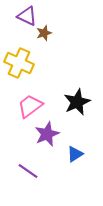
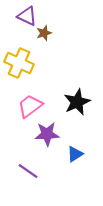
purple star: rotated 20 degrees clockwise
